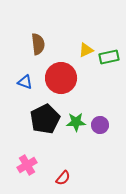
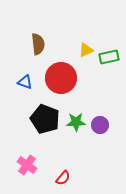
black pentagon: rotated 24 degrees counterclockwise
pink cross: rotated 24 degrees counterclockwise
